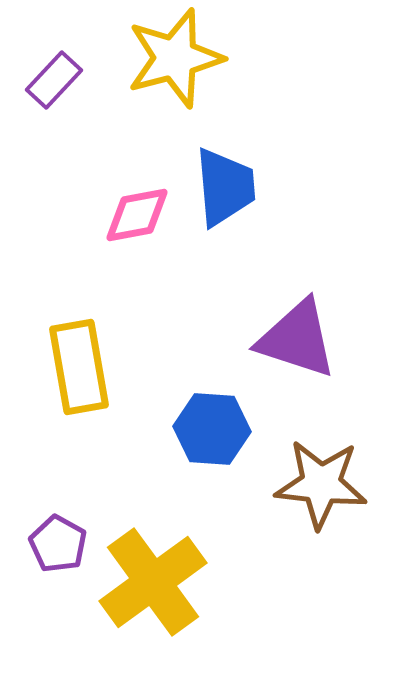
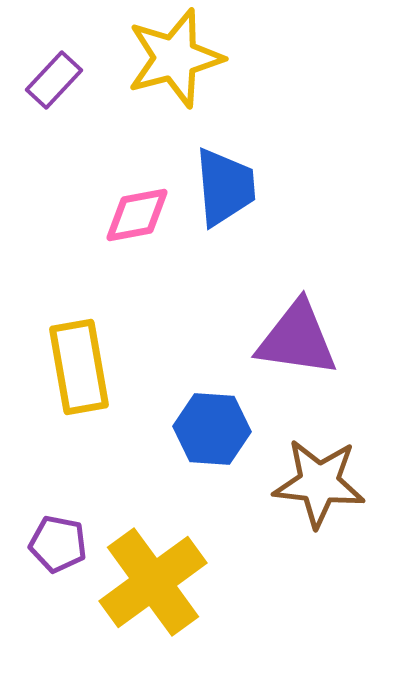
purple triangle: rotated 10 degrees counterclockwise
brown star: moved 2 px left, 1 px up
purple pentagon: rotated 18 degrees counterclockwise
